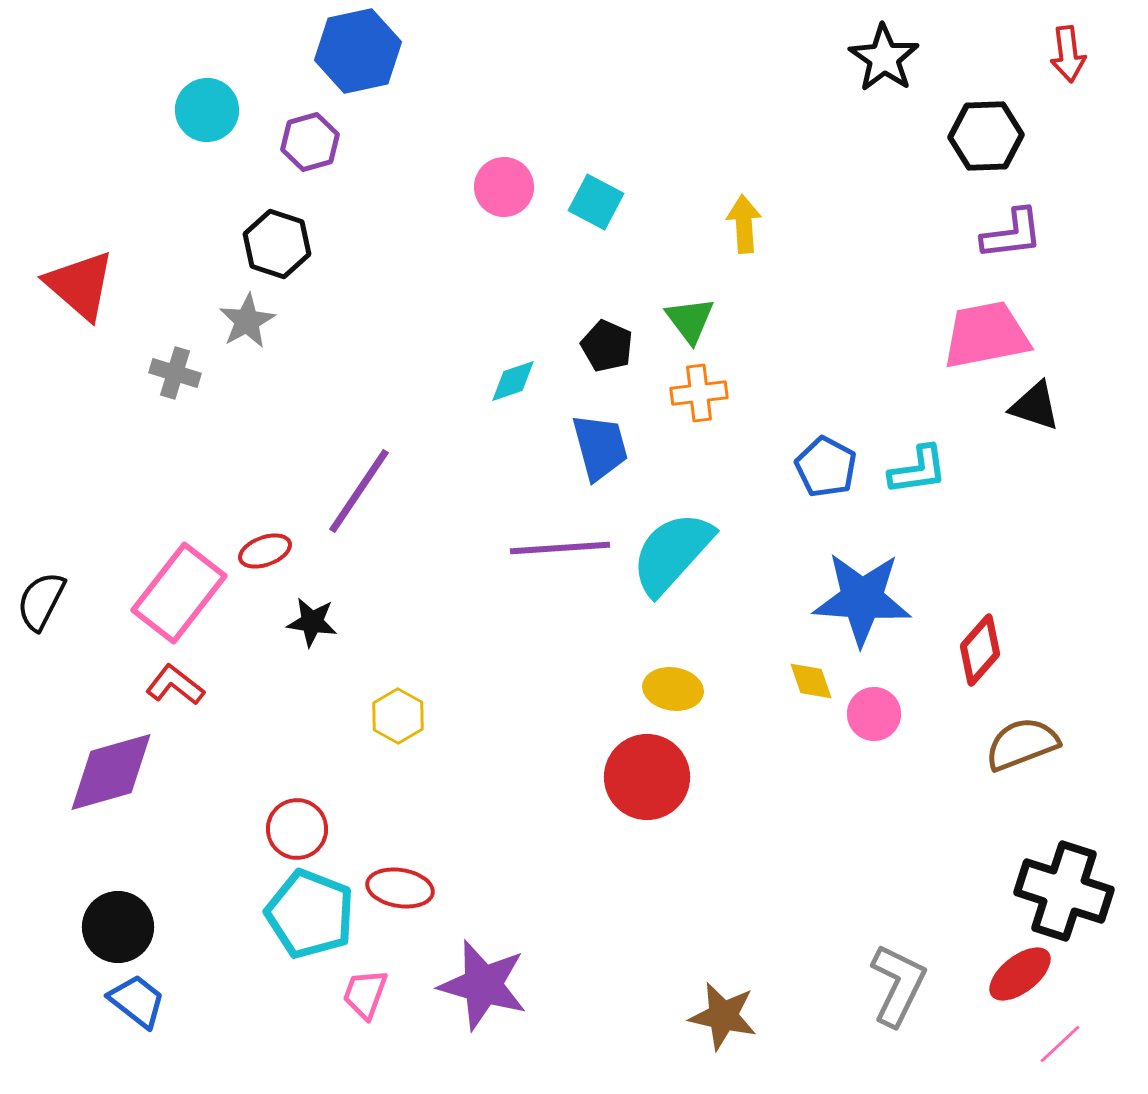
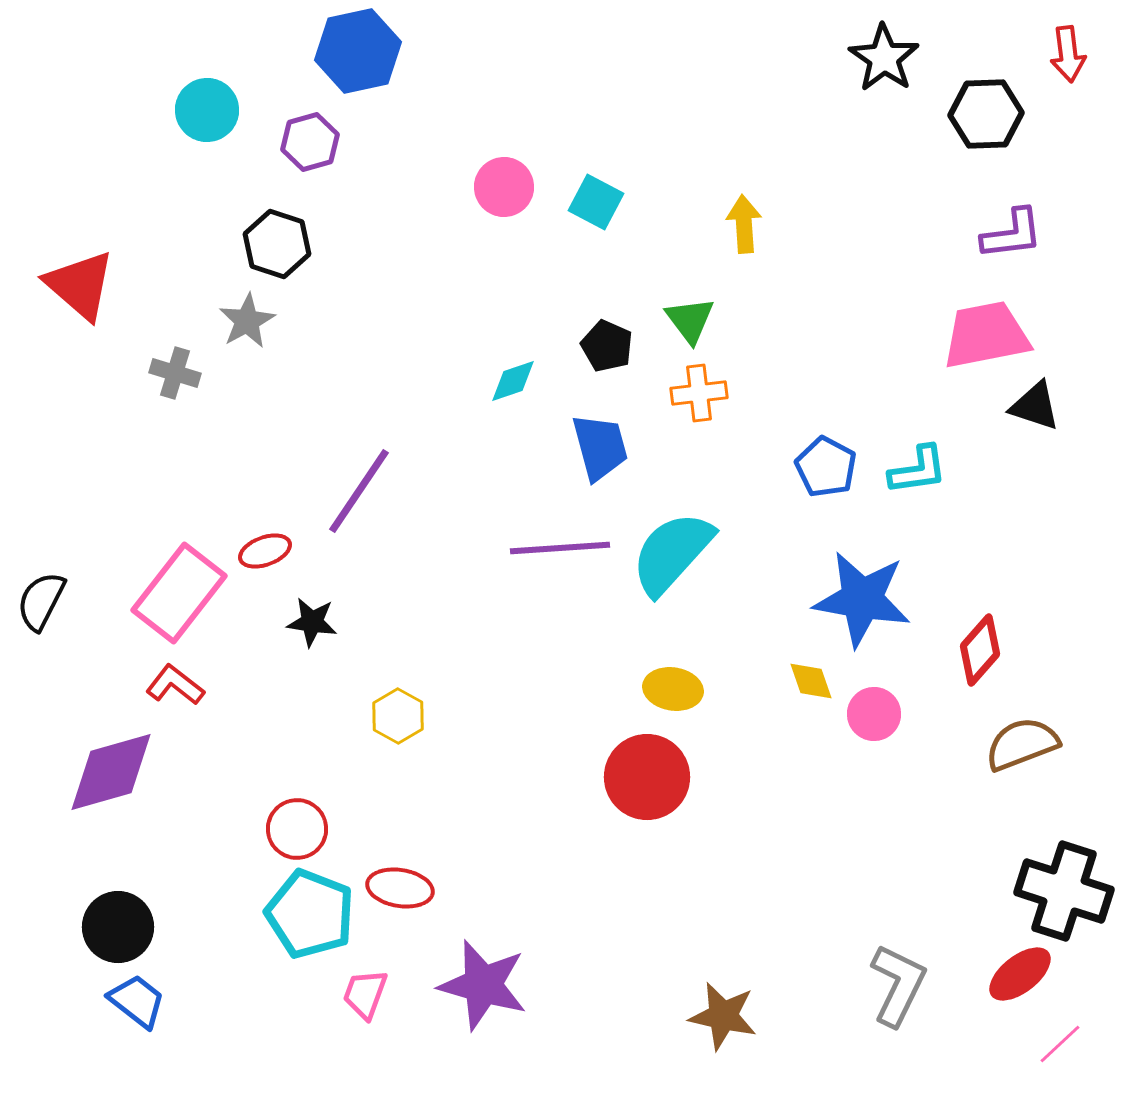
black hexagon at (986, 136): moved 22 px up
blue star at (862, 599): rotated 6 degrees clockwise
